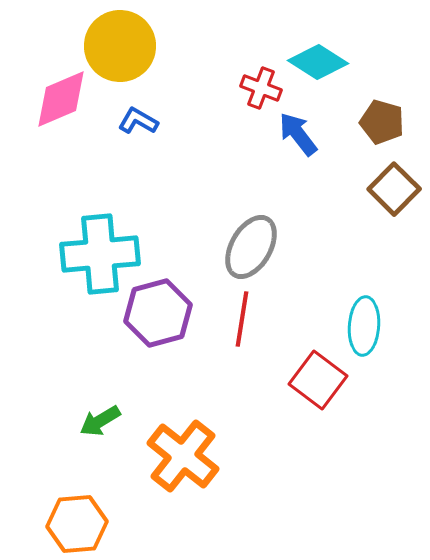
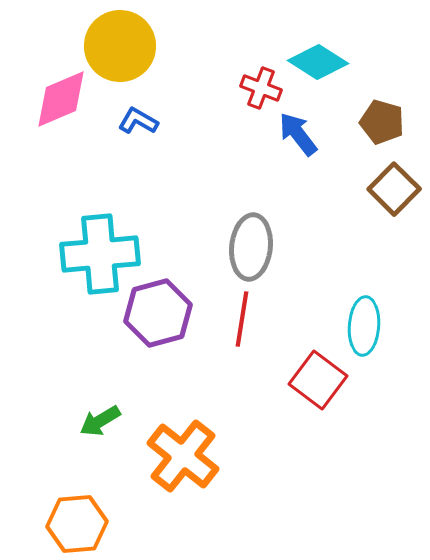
gray ellipse: rotated 24 degrees counterclockwise
